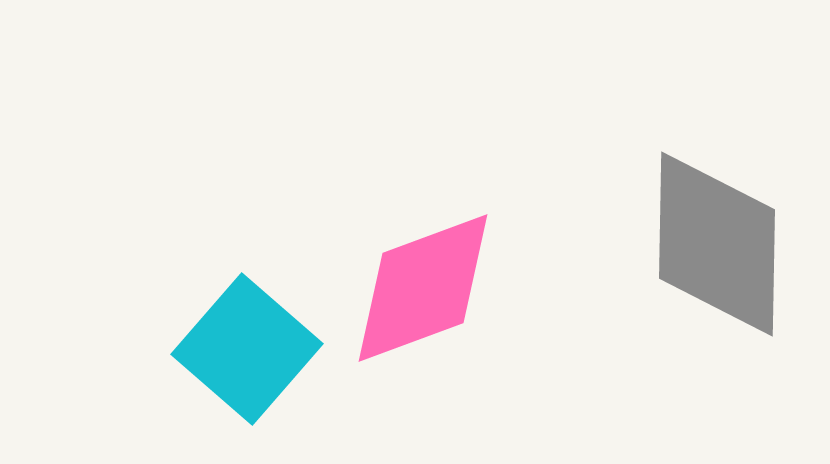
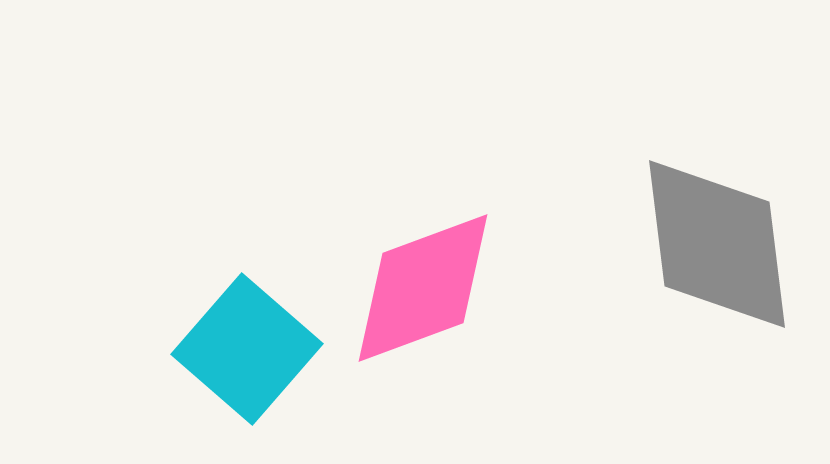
gray diamond: rotated 8 degrees counterclockwise
